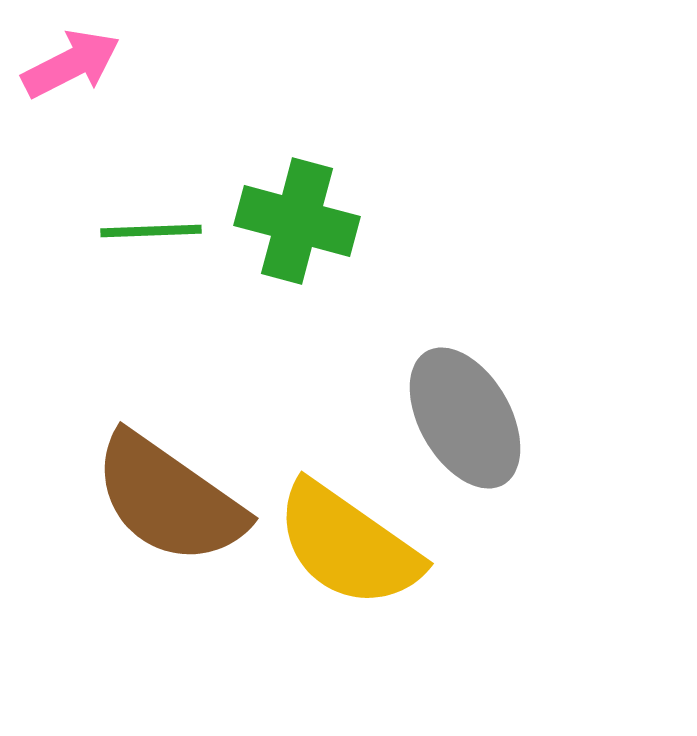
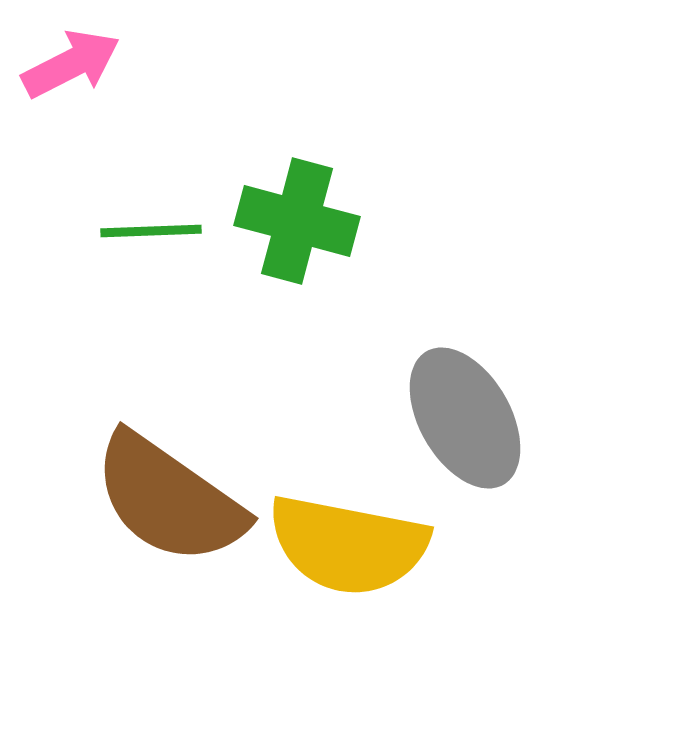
yellow semicircle: rotated 24 degrees counterclockwise
